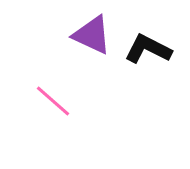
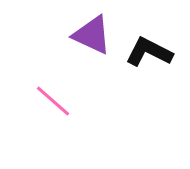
black L-shape: moved 1 px right, 3 px down
